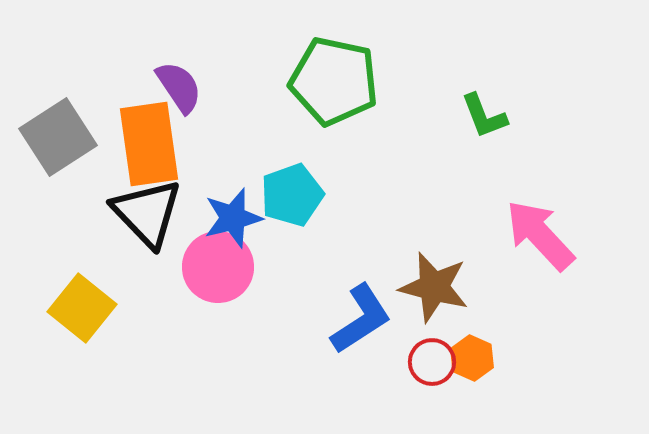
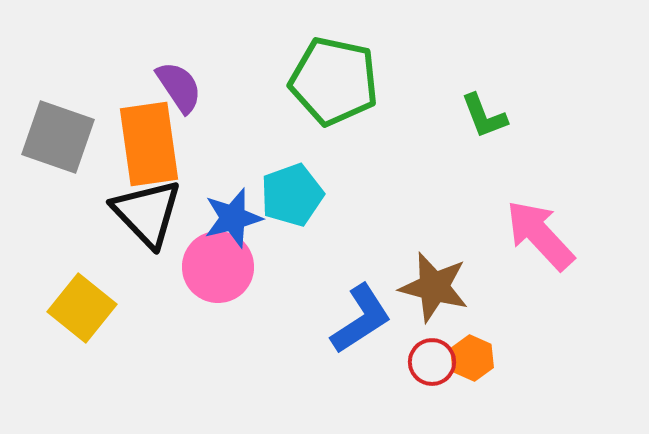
gray square: rotated 38 degrees counterclockwise
